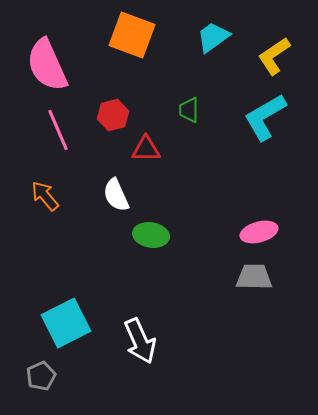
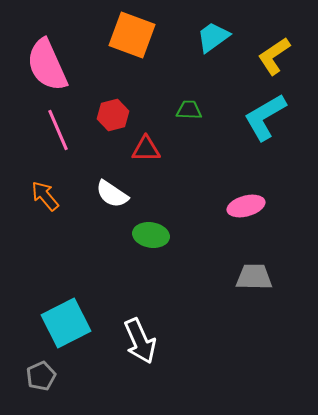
green trapezoid: rotated 92 degrees clockwise
white semicircle: moved 4 px left, 1 px up; rotated 32 degrees counterclockwise
pink ellipse: moved 13 px left, 26 px up
